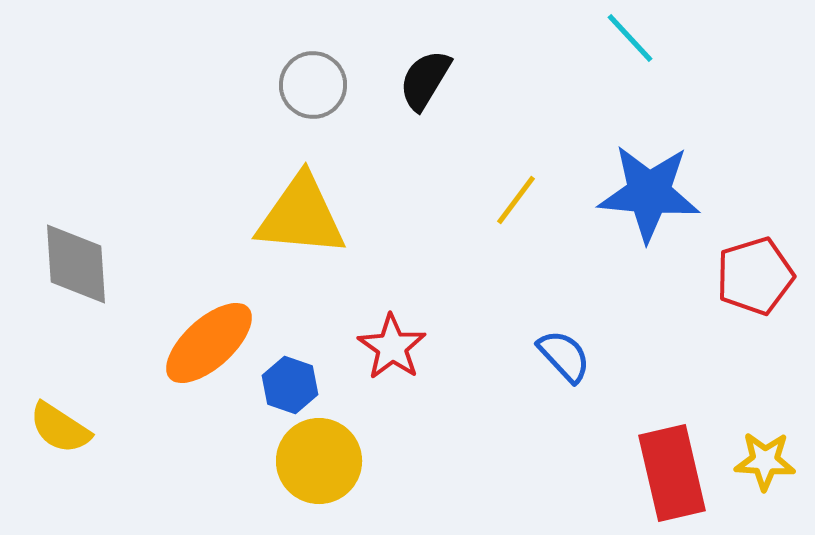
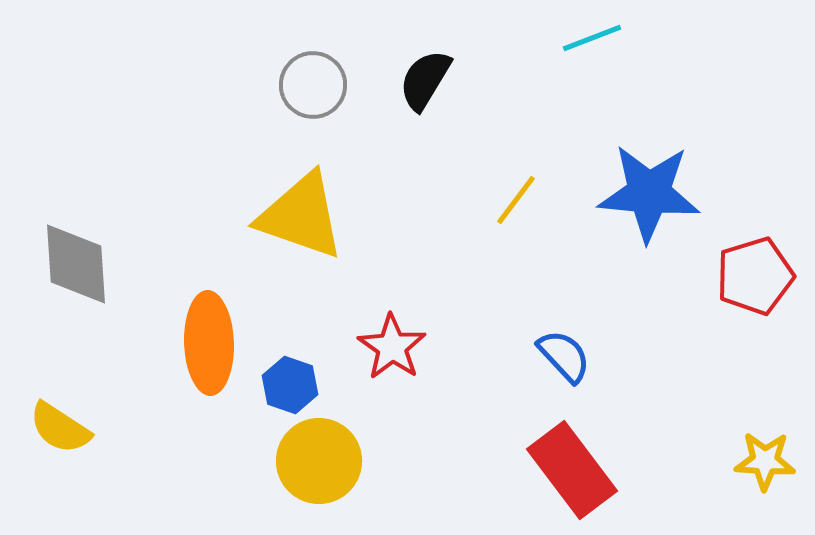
cyan line: moved 38 px left; rotated 68 degrees counterclockwise
yellow triangle: rotated 14 degrees clockwise
orange ellipse: rotated 50 degrees counterclockwise
red rectangle: moved 100 px left, 3 px up; rotated 24 degrees counterclockwise
